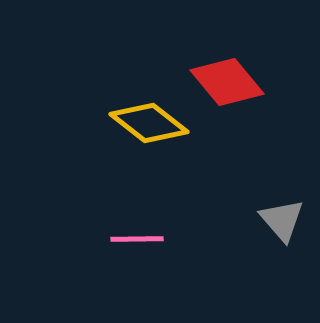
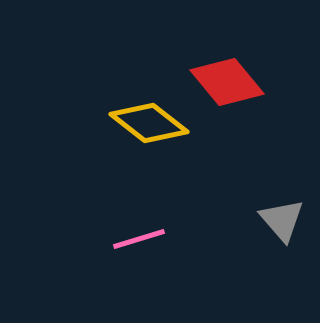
pink line: moved 2 px right; rotated 16 degrees counterclockwise
